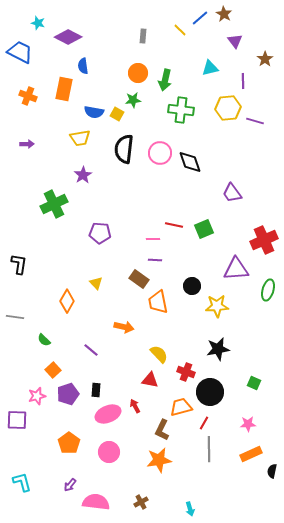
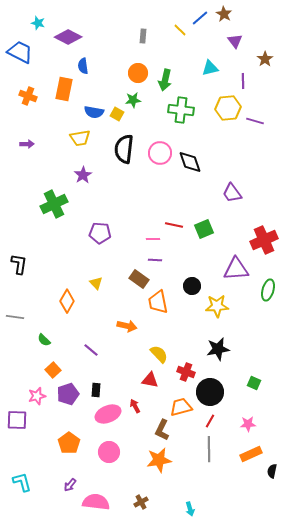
orange arrow at (124, 327): moved 3 px right, 1 px up
red line at (204, 423): moved 6 px right, 2 px up
